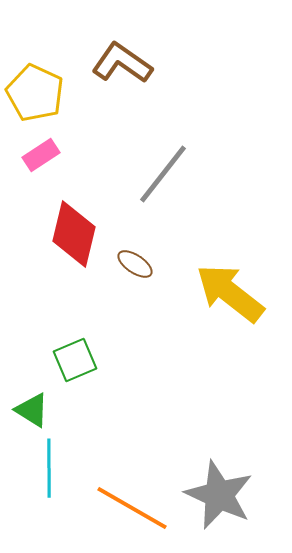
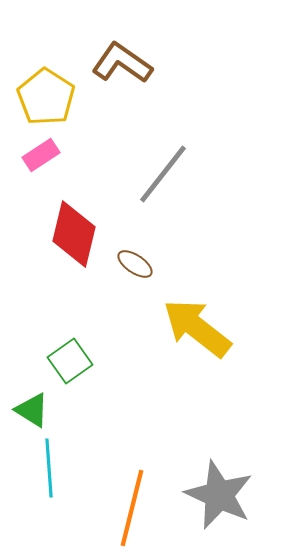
yellow pentagon: moved 11 px right, 4 px down; rotated 8 degrees clockwise
yellow arrow: moved 33 px left, 35 px down
green square: moved 5 px left, 1 px down; rotated 12 degrees counterclockwise
cyan line: rotated 4 degrees counterclockwise
orange line: rotated 74 degrees clockwise
